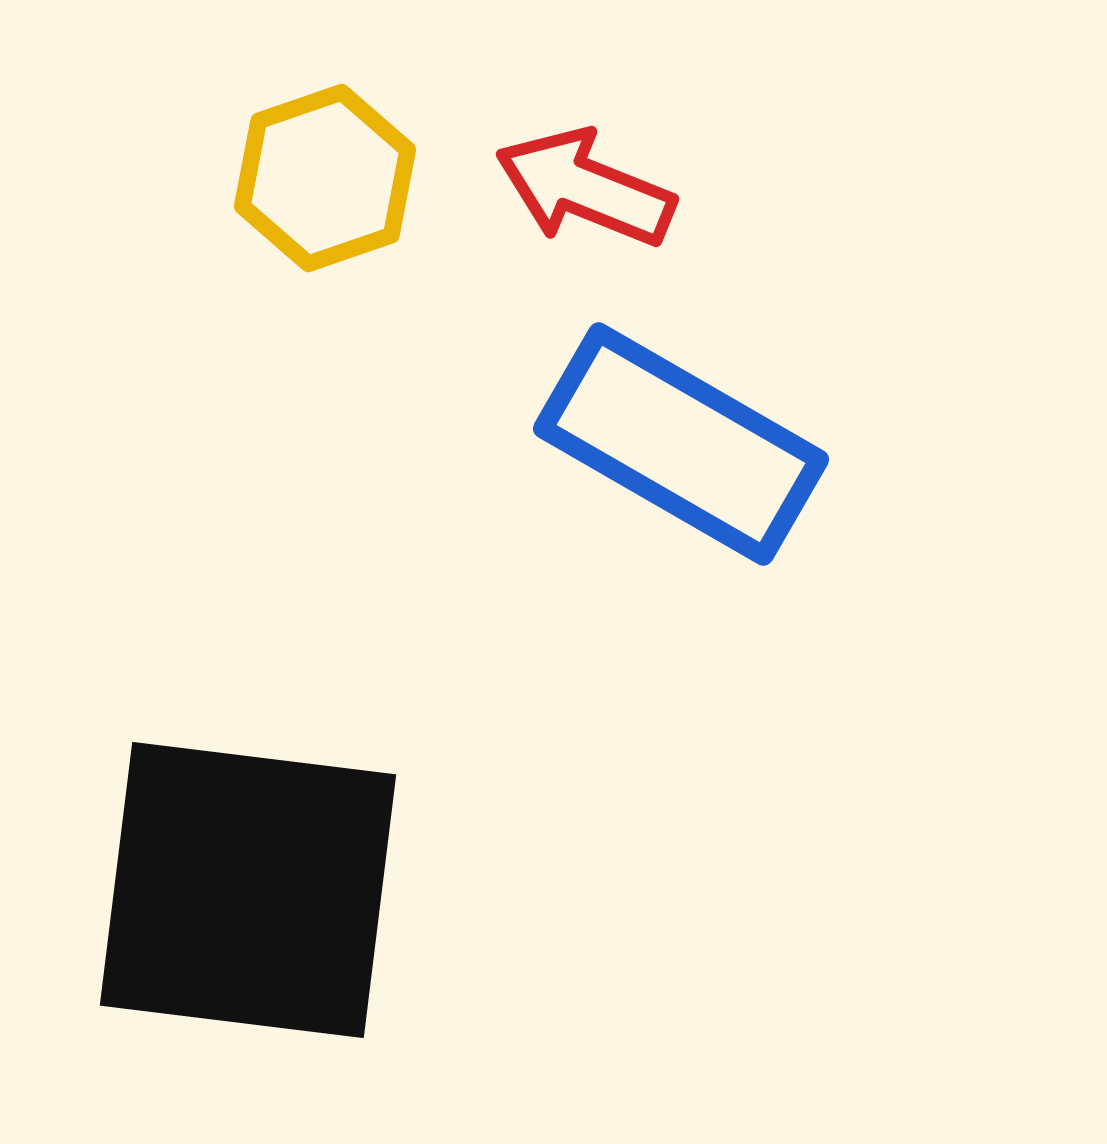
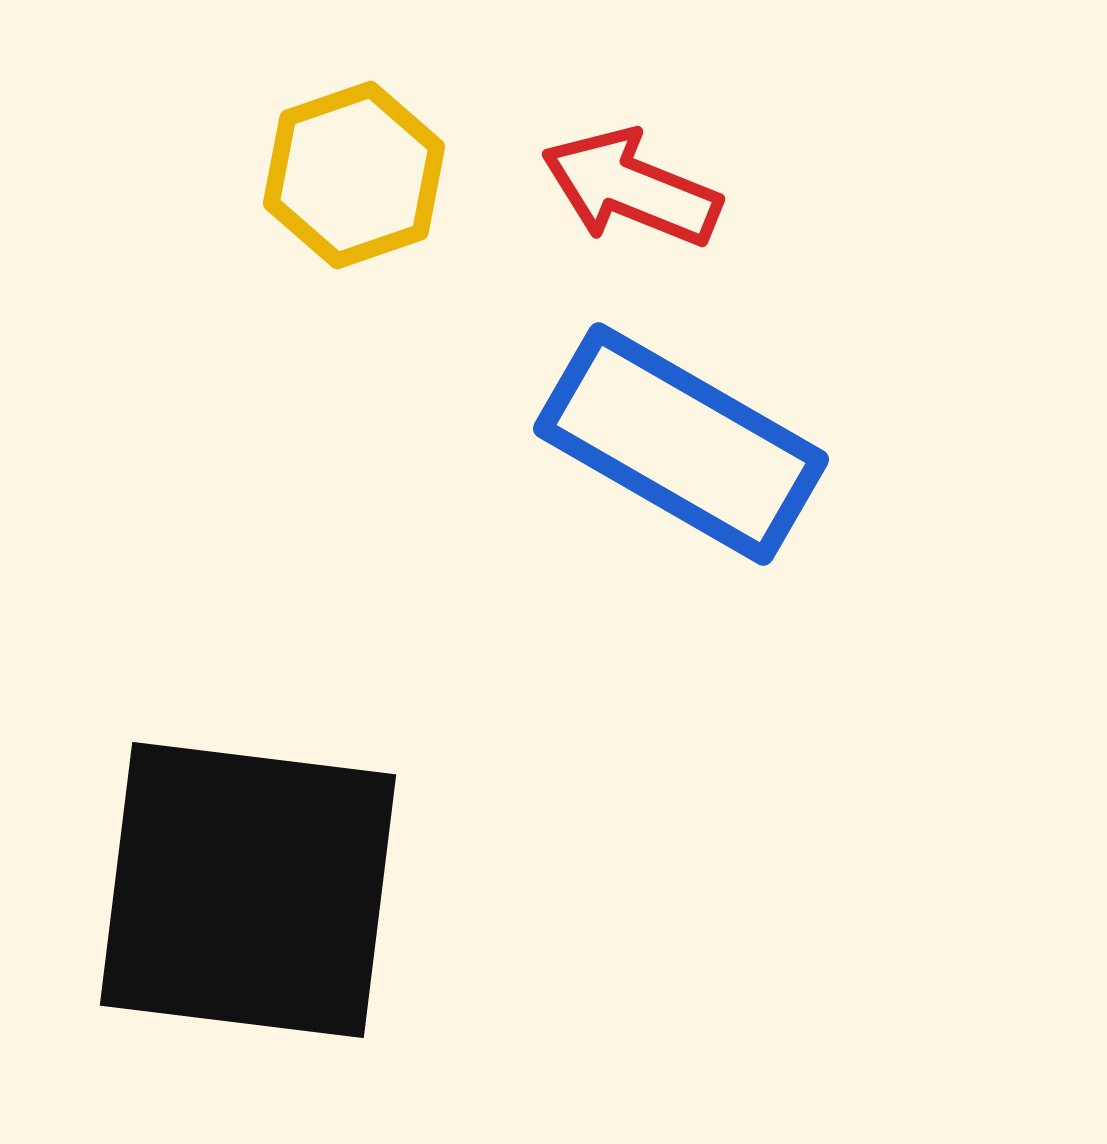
yellow hexagon: moved 29 px right, 3 px up
red arrow: moved 46 px right
